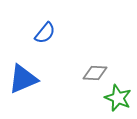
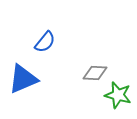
blue semicircle: moved 9 px down
green star: moved 3 px up; rotated 8 degrees counterclockwise
